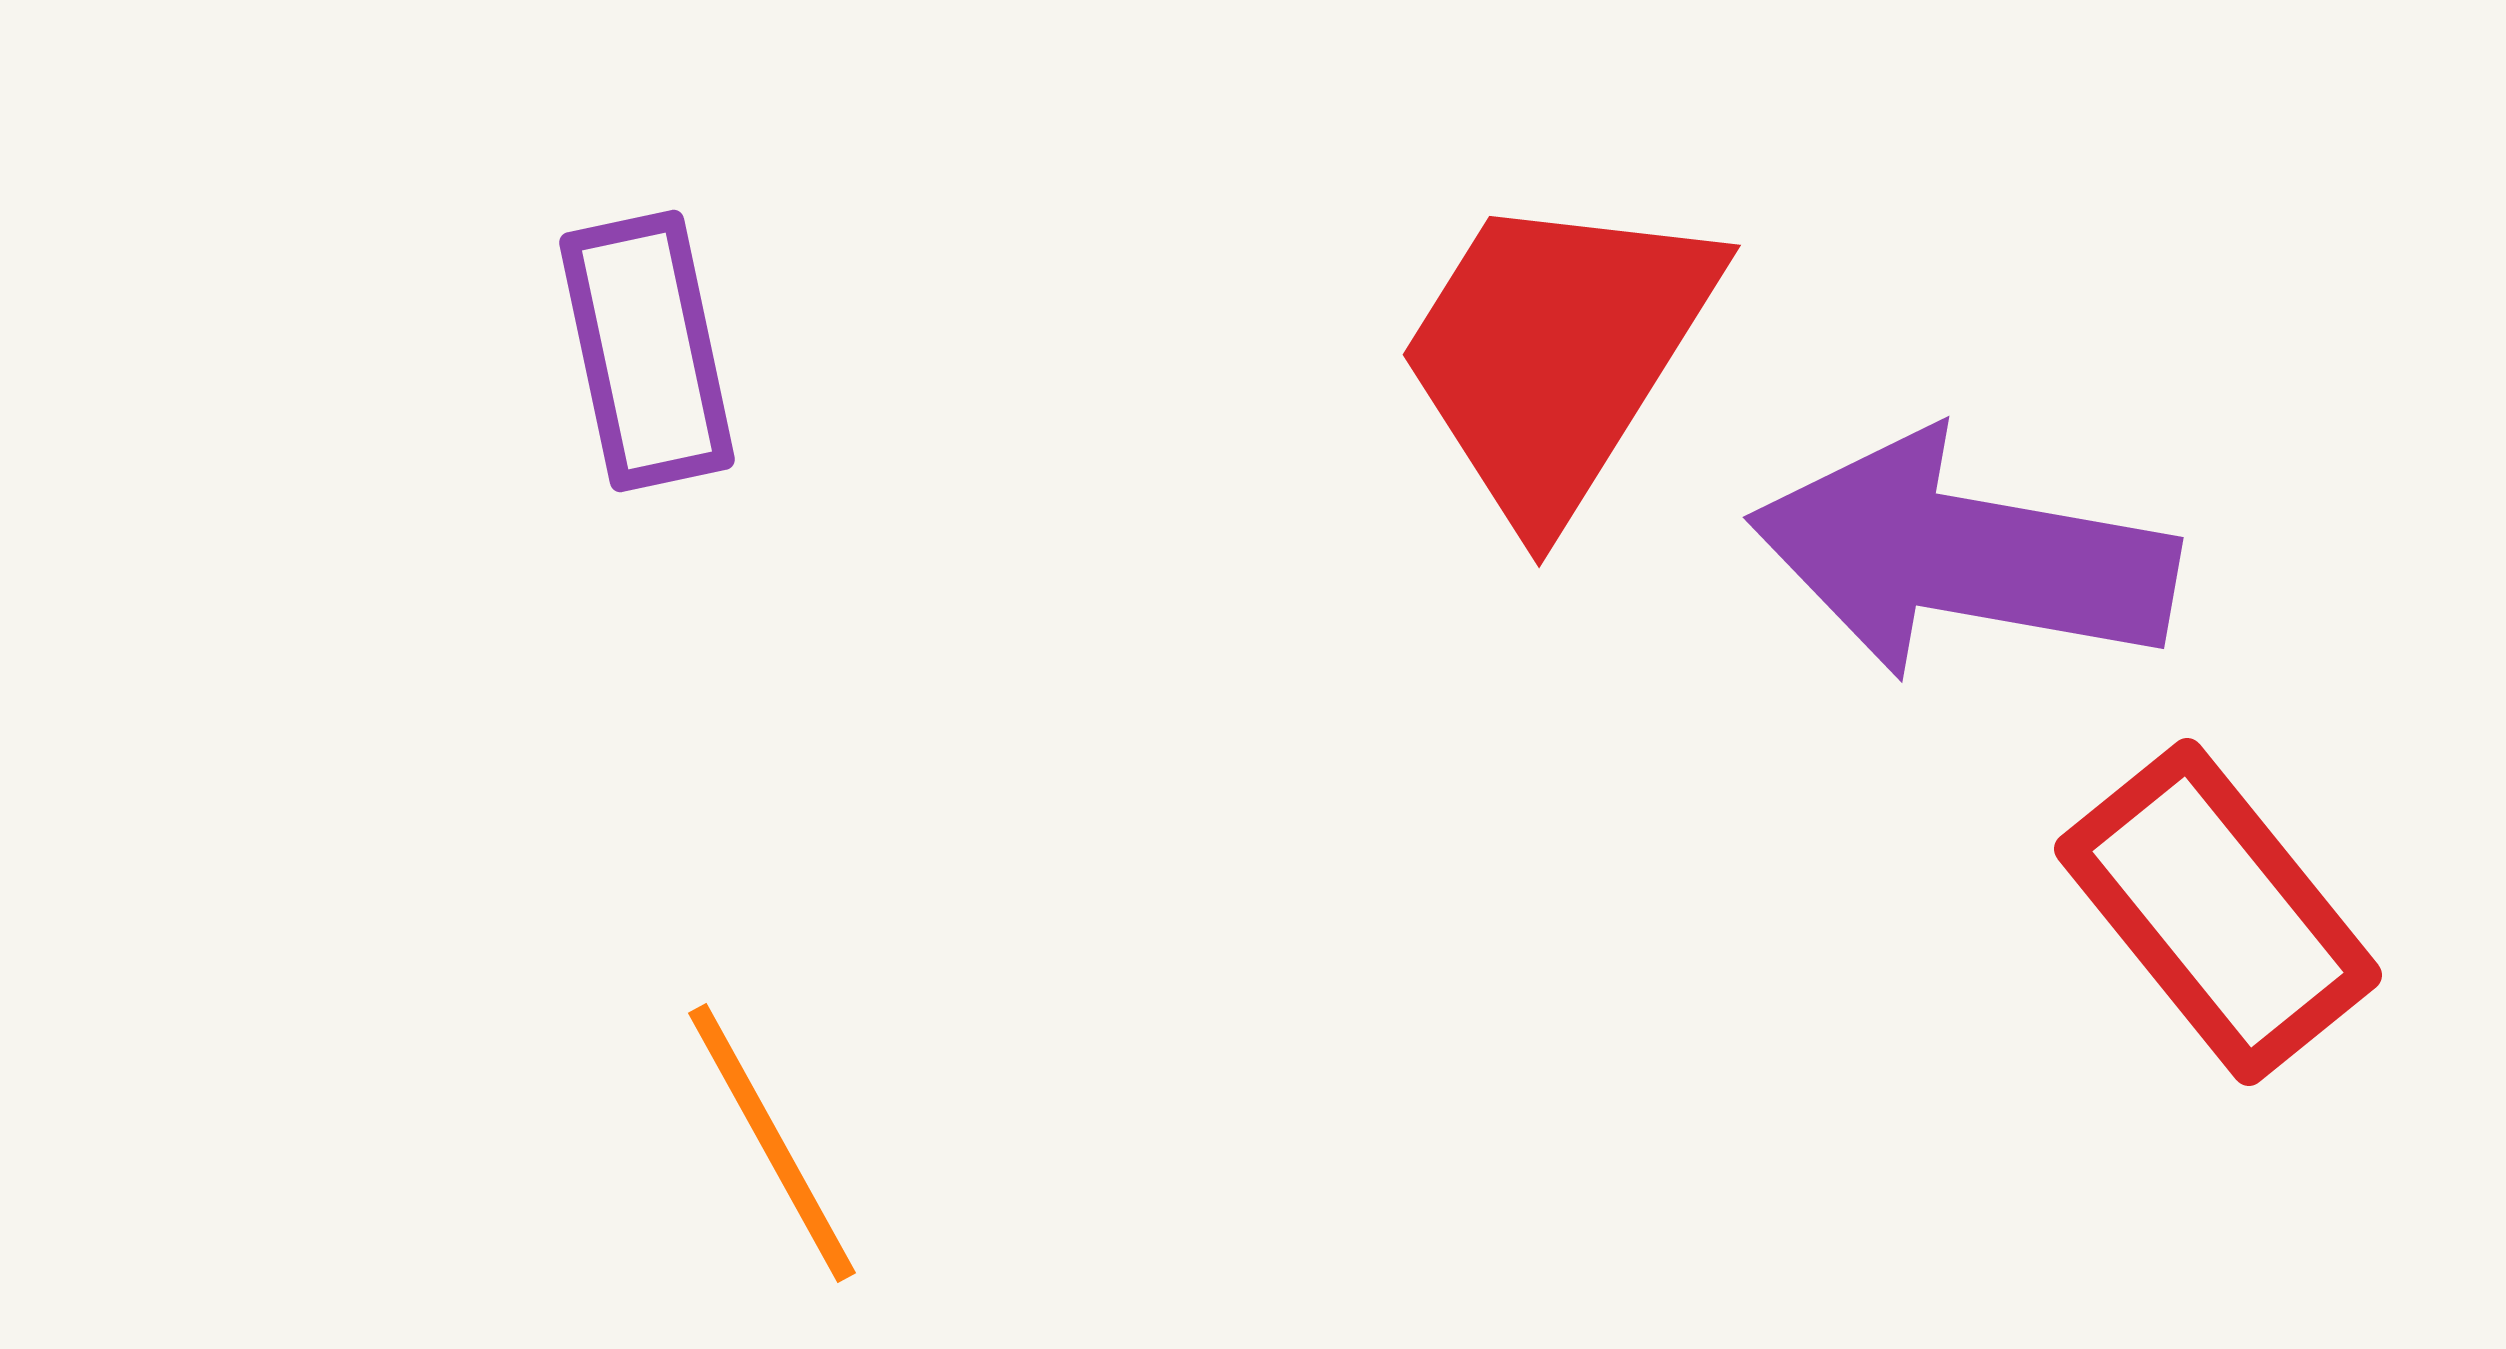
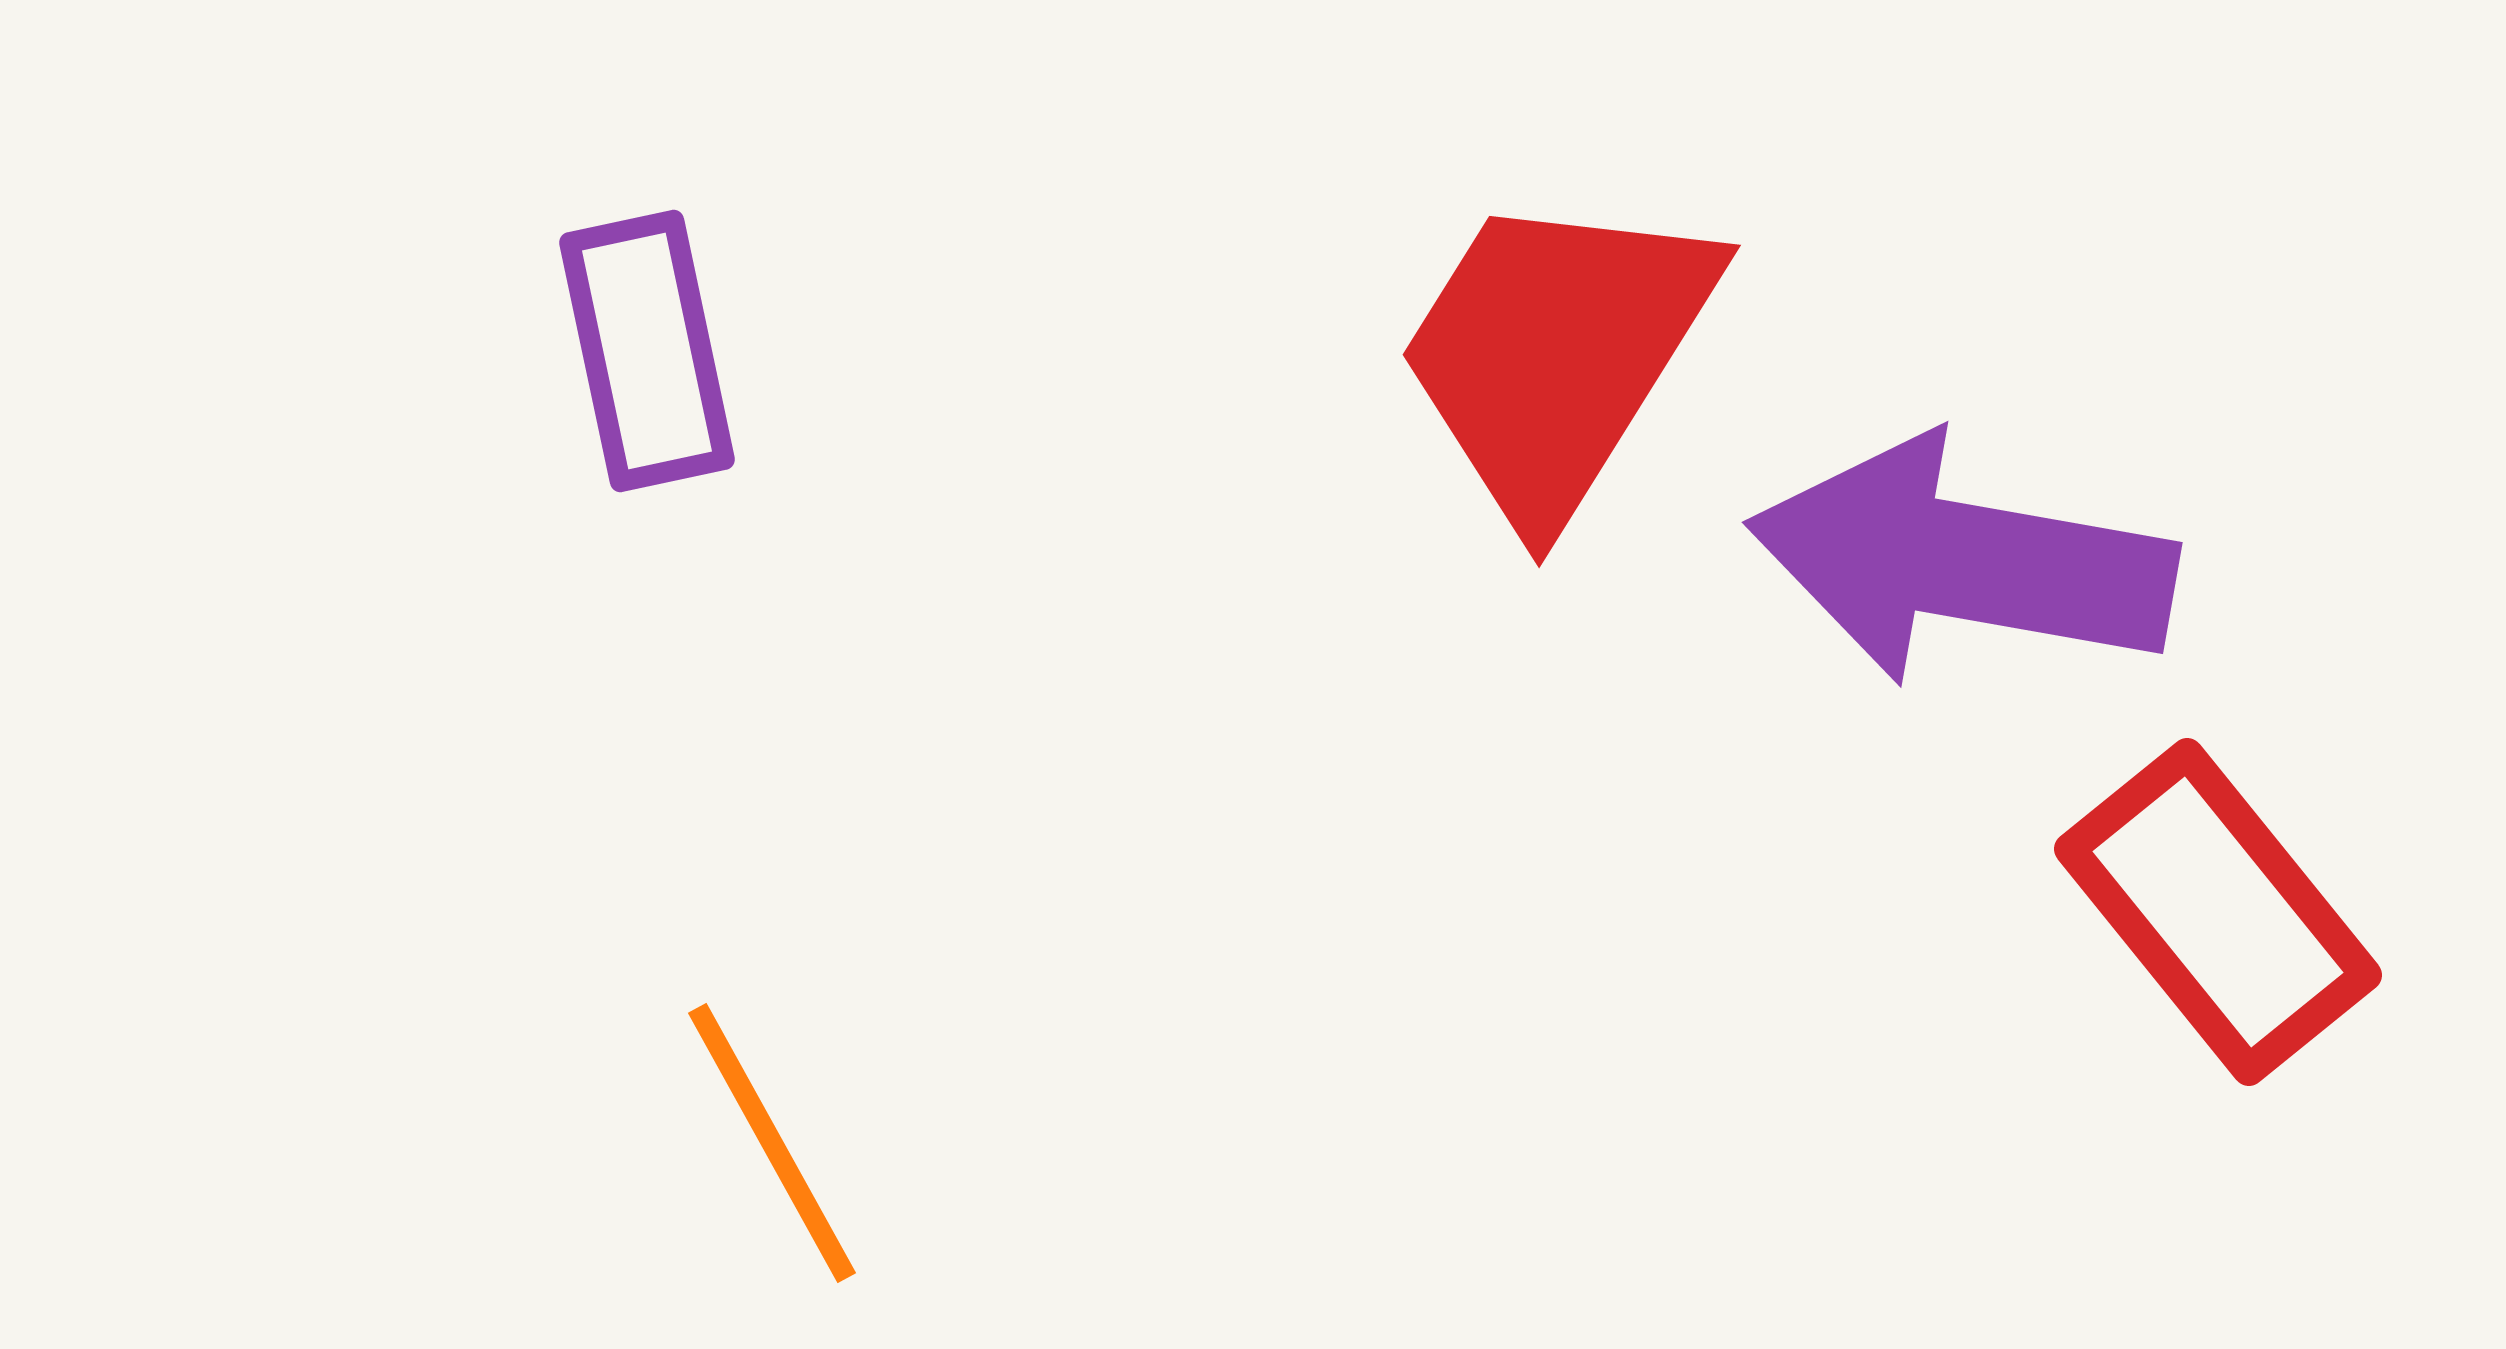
purple arrow: moved 1 px left, 5 px down
